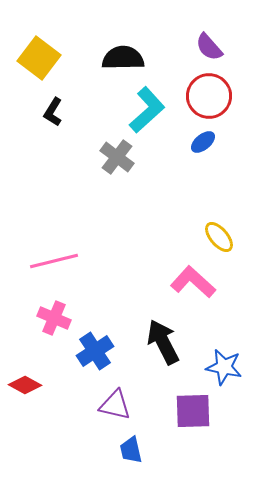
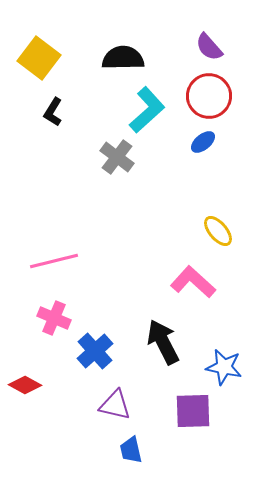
yellow ellipse: moved 1 px left, 6 px up
blue cross: rotated 9 degrees counterclockwise
